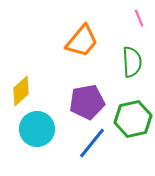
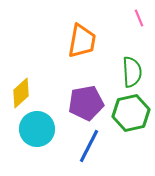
orange trapezoid: rotated 30 degrees counterclockwise
green semicircle: moved 10 px down
yellow diamond: moved 2 px down
purple pentagon: moved 1 px left, 1 px down
green hexagon: moved 2 px left, 6 px up
blue line: moved 3 px left, 3 px down; rotated 12 degrees counterclockwise
